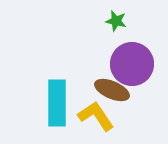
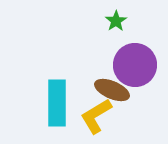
green star: rotated 25 degrees clockwise
purple circle: moved 3 px right, 1 px down
yellow L-shape: rotated 87 degrees counterclockwise
